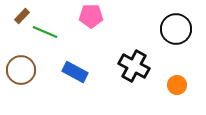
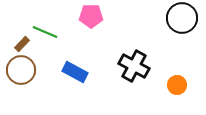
brown rectangle: moved 28 px down
black circle: moved 6 px right, 11 px up
